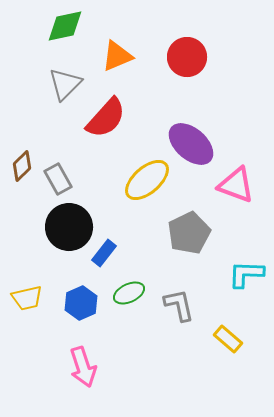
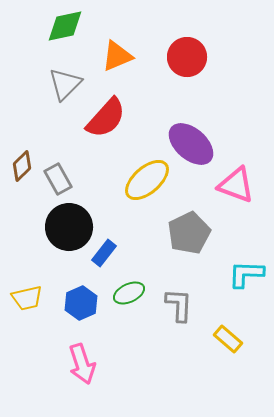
gray L-shape: rotated 15 degrees clockwise
pink arrow: moved 1 px left, 3 px up
